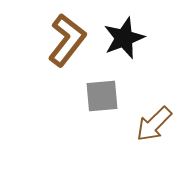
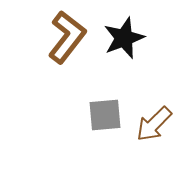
brown L-shape: moved 3 px up
gray square: moved 3 px right, 19 px down
